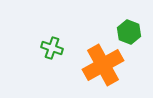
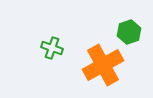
green hexagon: rotated 20 degrees clockwise
